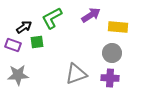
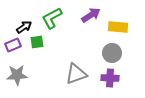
purple rectangle: rotated 42 degrees counterclockwise
gray star: moved 1 px left
